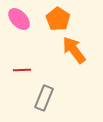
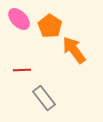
orange pentagon: moved 8 px left, 7 px down
gray rectangle: rotated 60 degrees counterclockwise
